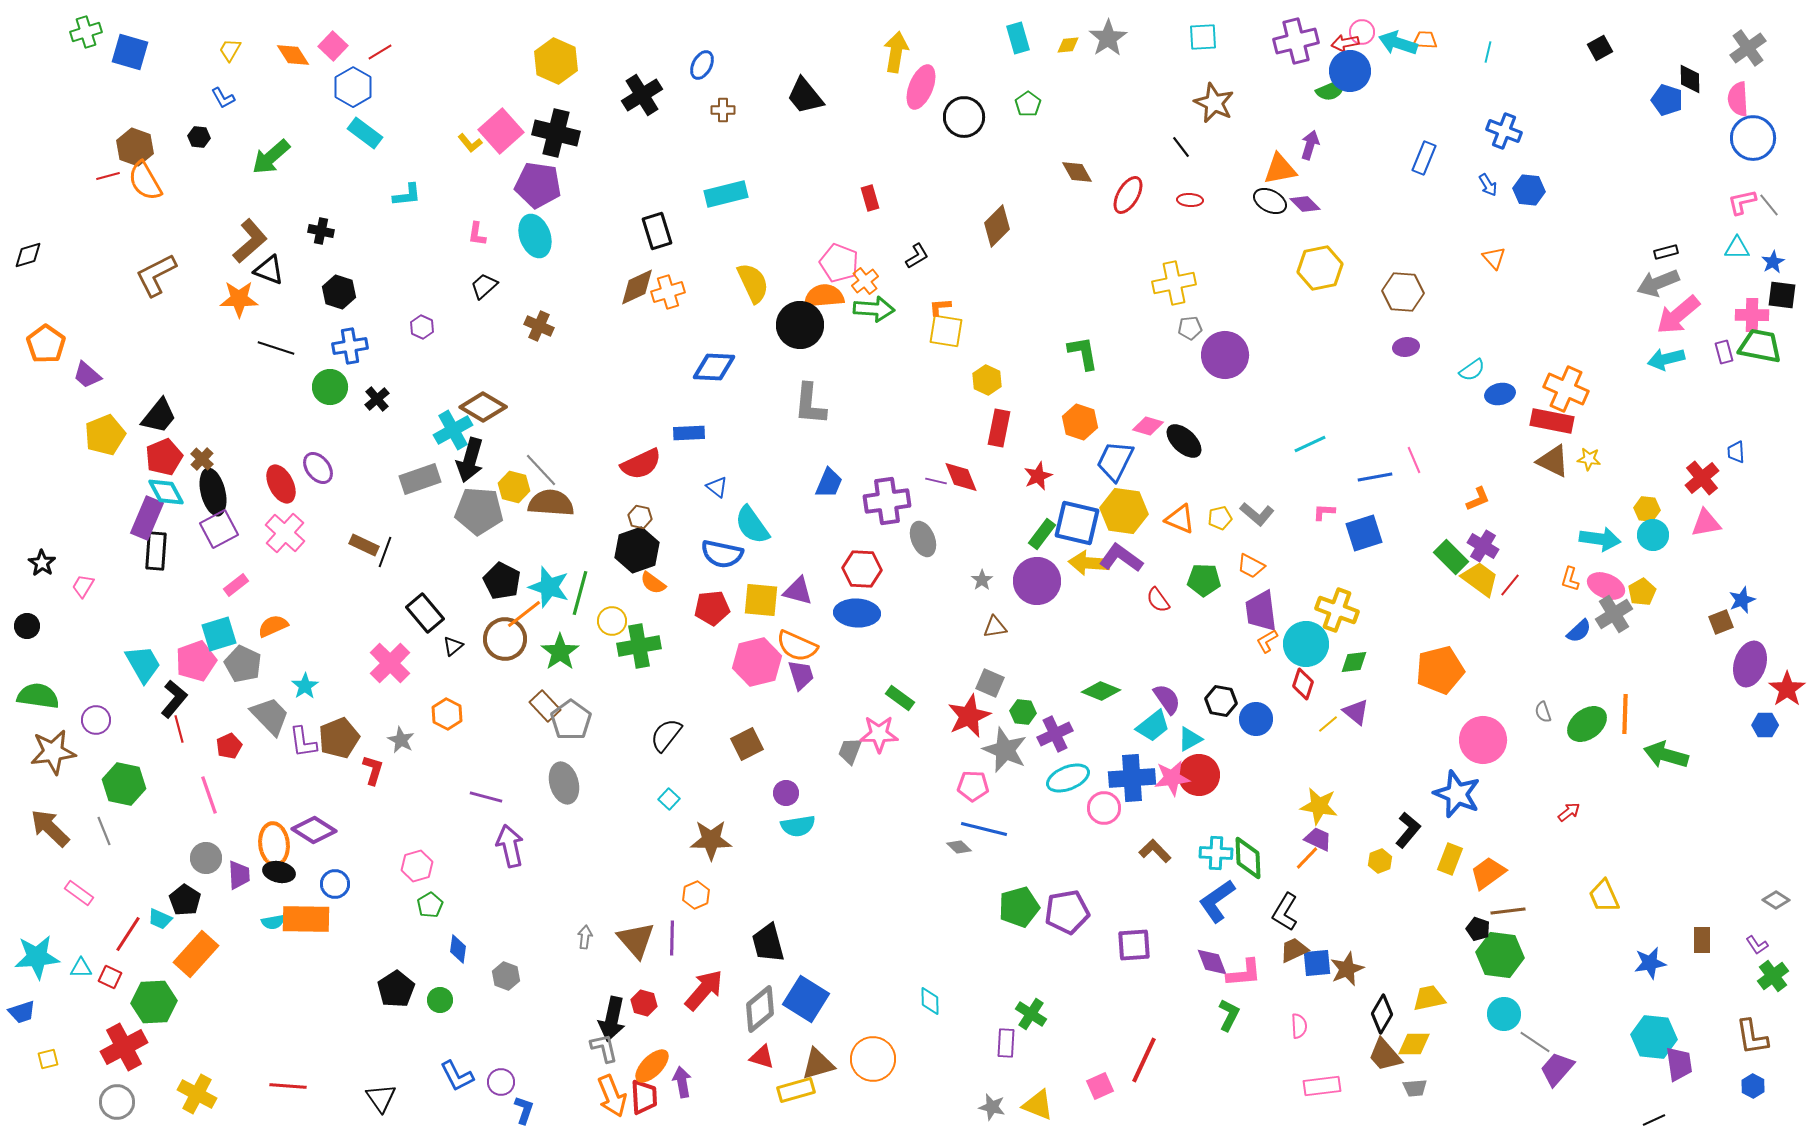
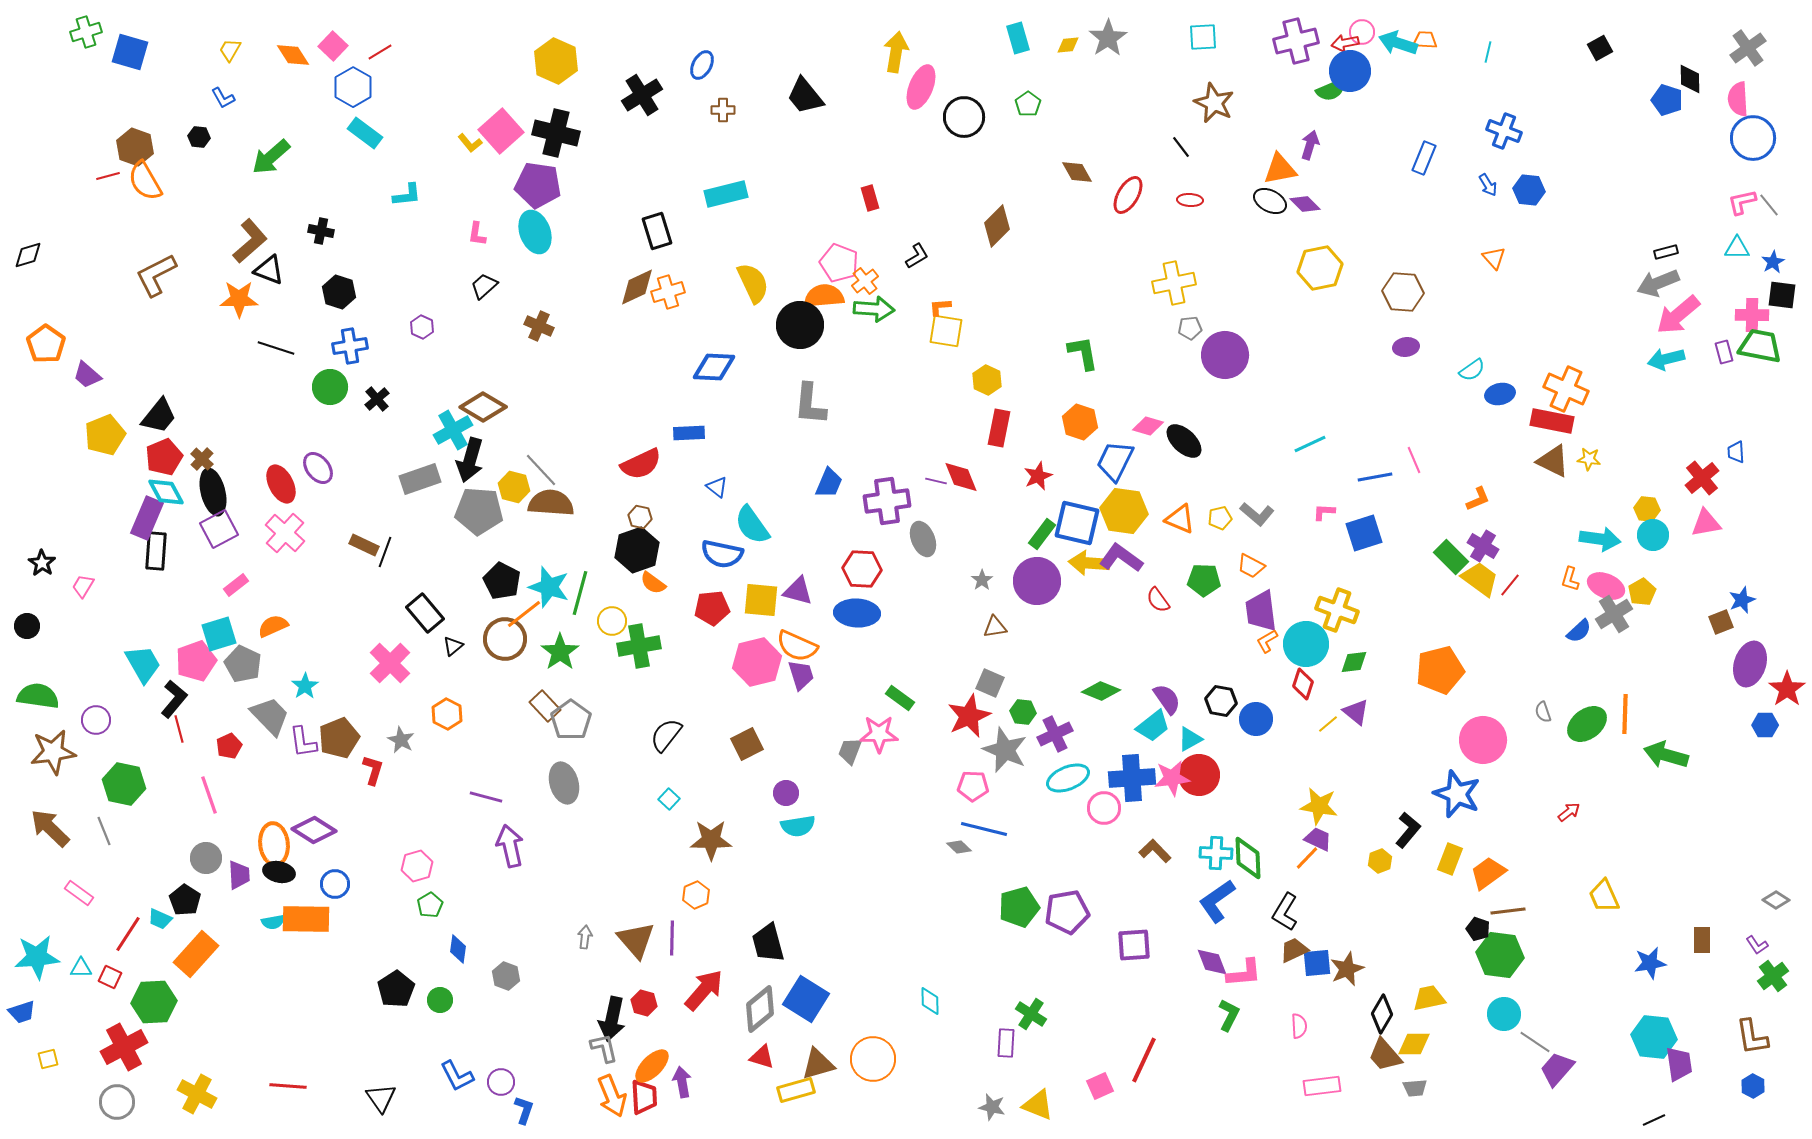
cyan ellipse at (535, 236): moved 4 px up
